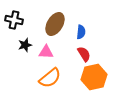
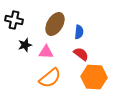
blue semicircle: moved 2 px left
red semicircle: moved 3 px left; rotated 21 degrees counterclockwise
orange hexagon: rotated 15 degrees clockwise
